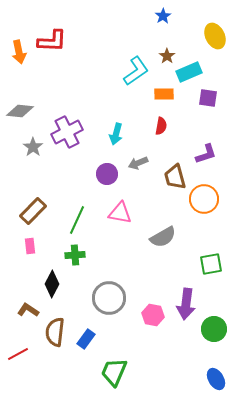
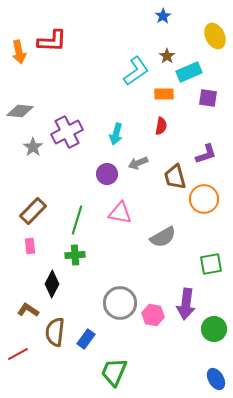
green line: rotated 8 degrees counterclockwise
gray circle: moved 11 px right, 5 px down
